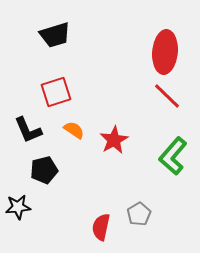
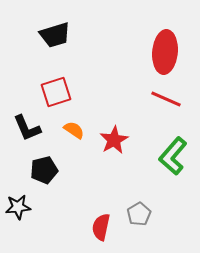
red line: moved 1 px left, 3 px down; rotated 20 degrees counterclockwise
black L-shape: moved 1 px left, 2 px up
